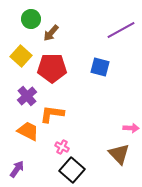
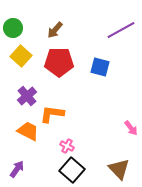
green circle: moved 18 px left, 9 px down
brown arrow: moved 4 px right, 3 px up
red pentagon: moved 7 px right, 6 px up
pink arrow: rotated 49 degrees clockwise
pink cross: moved 5 px right, 1 px up
brown triangle: moved 15 px down
